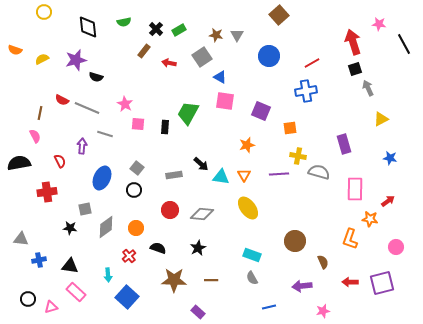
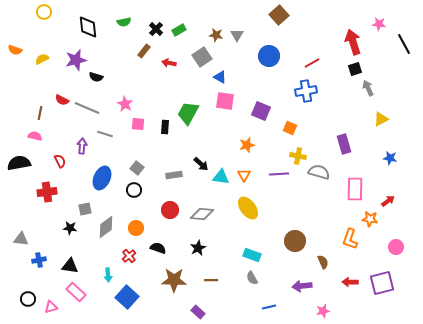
orange square at (290, 128): rotated 32 degrees clockwise
pink semicircle at (35, 136): rotated 48 degrees counterclockwise
